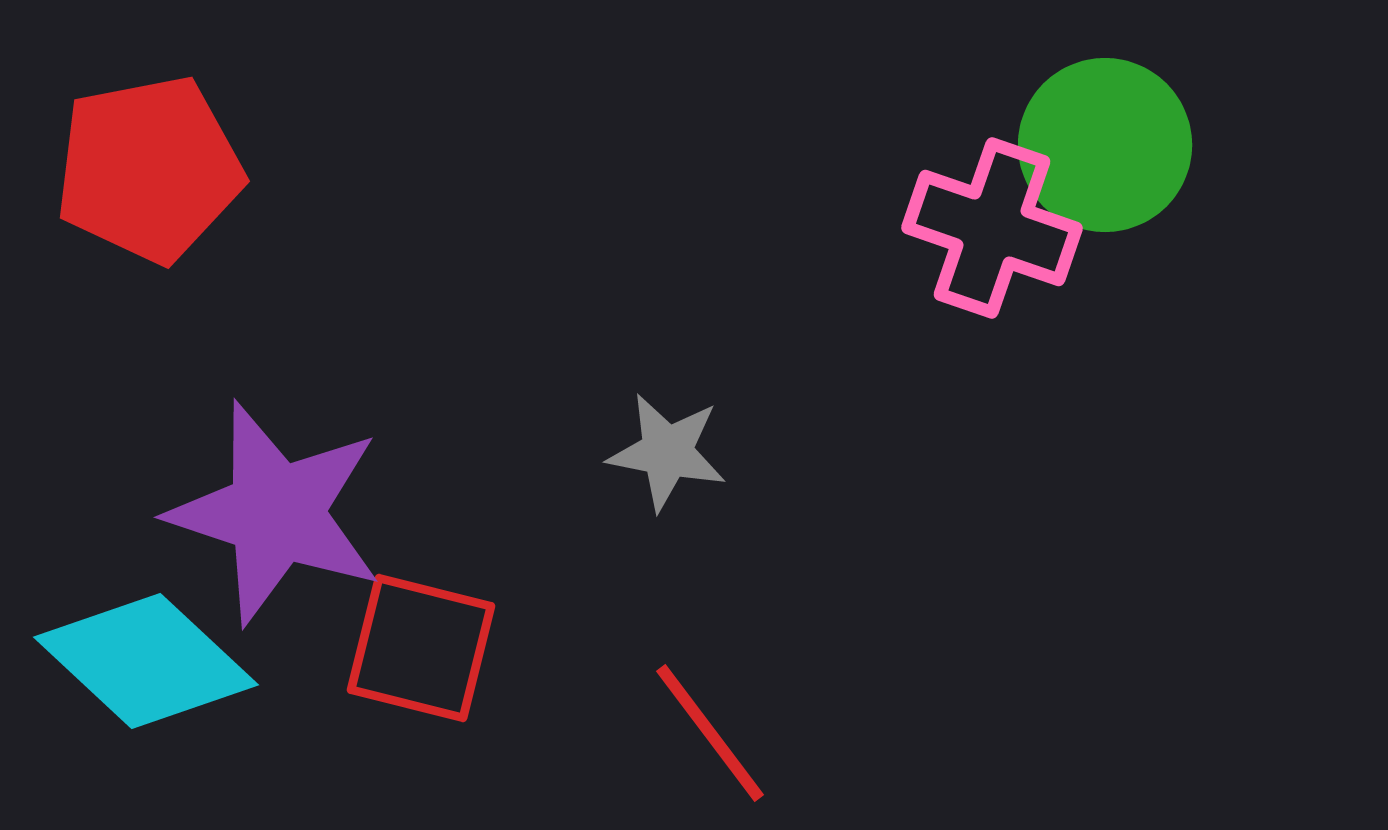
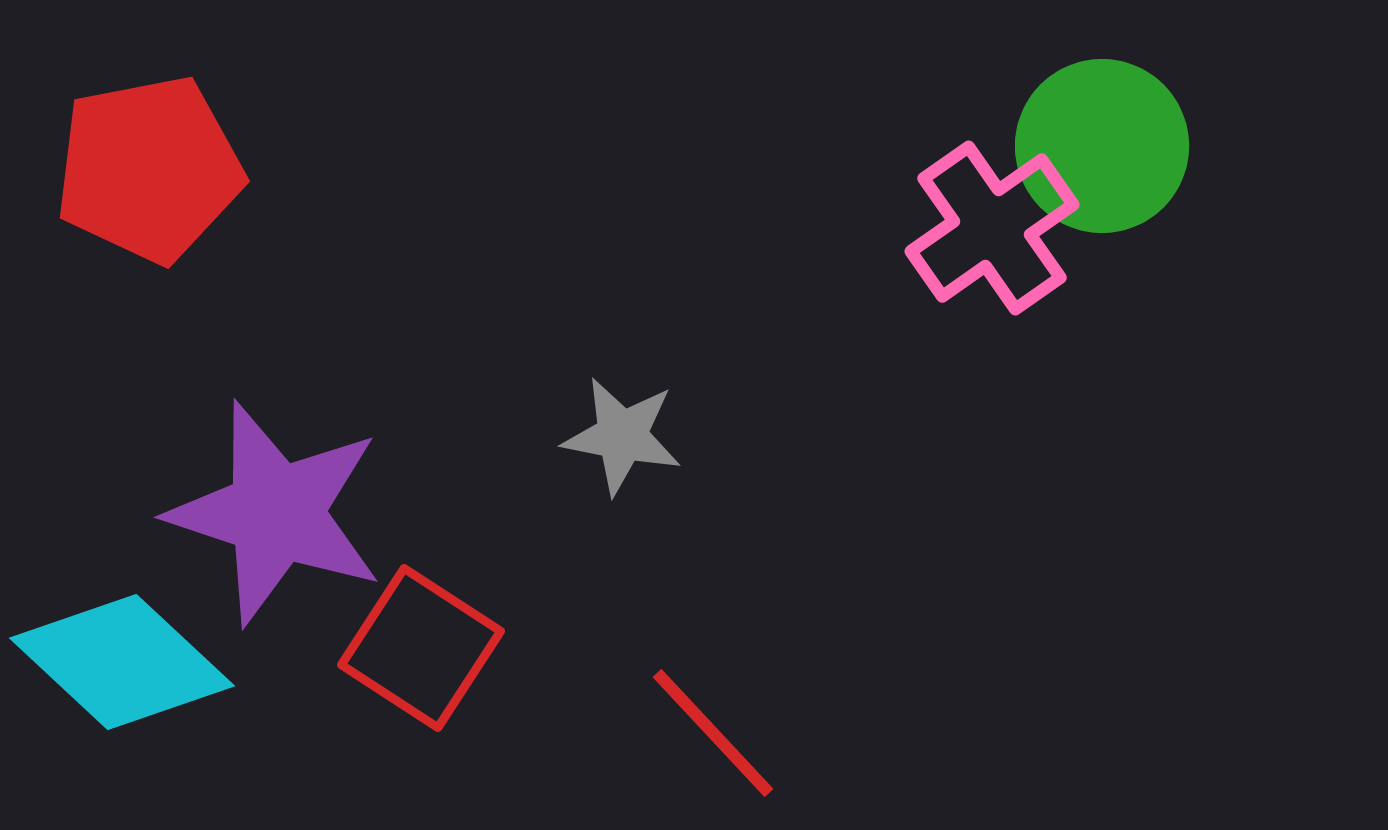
green circle: moved 3 px left, 1 px down
pink cross: rotated 36 degrees clockwise
gray star: moved 45 px left, 16 px up
red square: rotated 19 degrees clockwise
cyan diamond: moved 24 px left, 1 px down
red line: moved 3 px right; rotated 6 degrees counterclockwise
